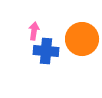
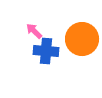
pink arrow: rotated 54 degrees counterclockwise
